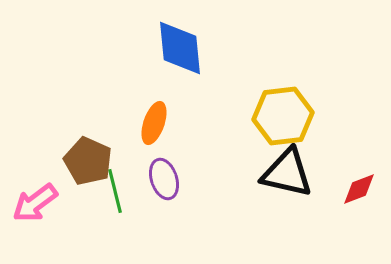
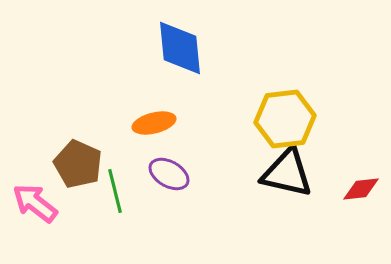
yellow hexagon: moved 2 px right, 3 px down
orange ellipse: rotated 57 degrees clockwise
brown pentagon: moved 10 px left, 3 px down
purple ellipse: moved 5 px right, 5 px up; rotated 42 degrees counterclockwise
red diamond: moved 2 px right; rotated 15 degrees clockwise
pink arrow: rotated 75 degrees clockwise
